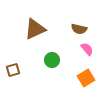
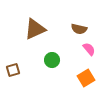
pink semicircle: moved 2 px right
